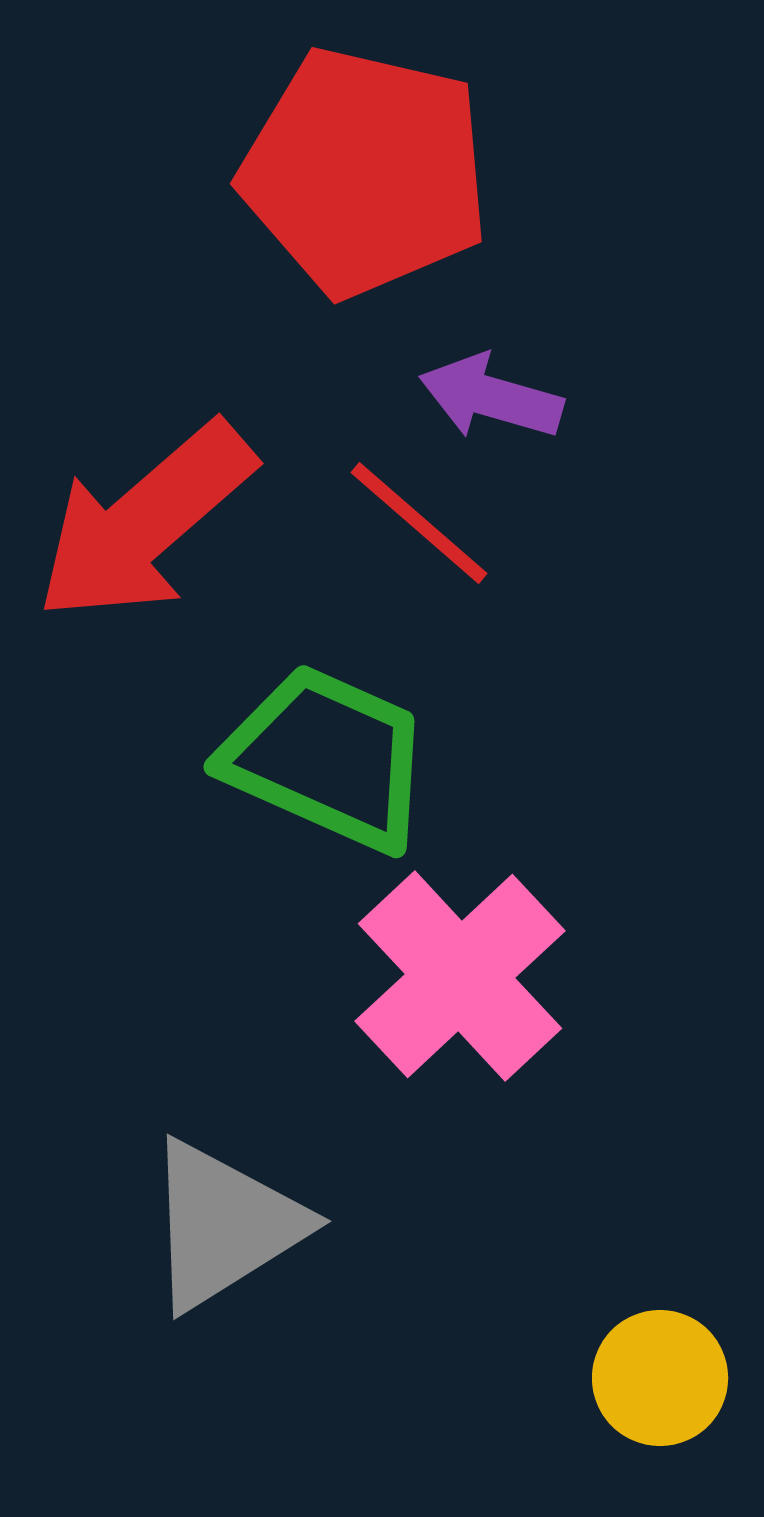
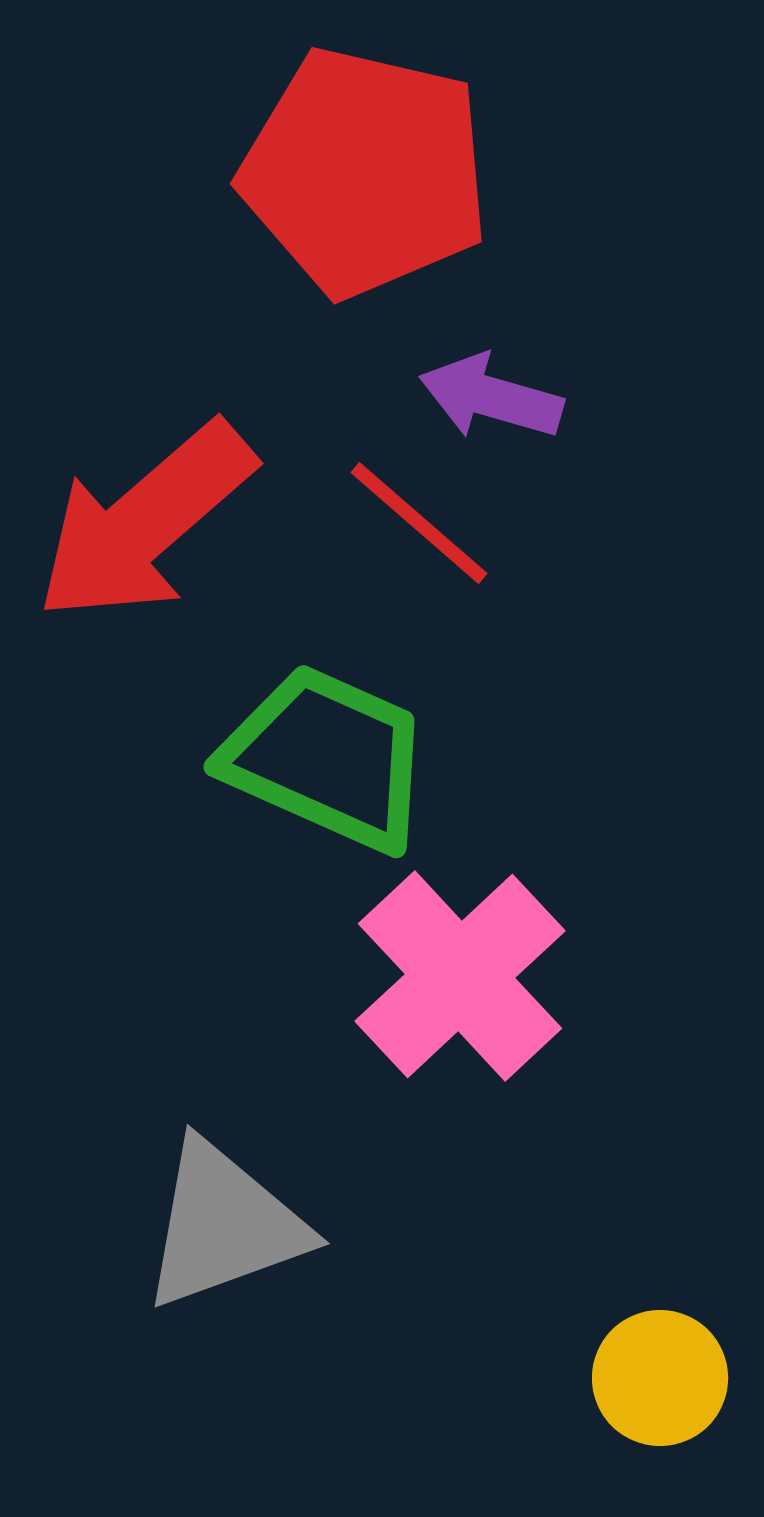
gray triangle: rotated 12 degrees clockwise
